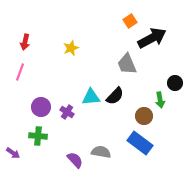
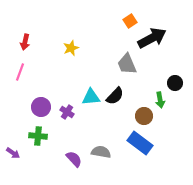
purple semicircle: moved 1 px left, 1 px up
